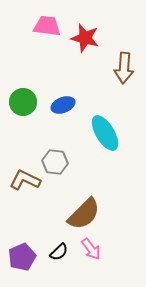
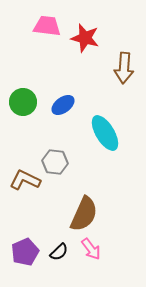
blue ellipse: rotated 15 degrees counterclockwise
brown semicircle: rotated 21 degrees counterclockwise
purple pentagon: moved 3 px right, 5 px up
